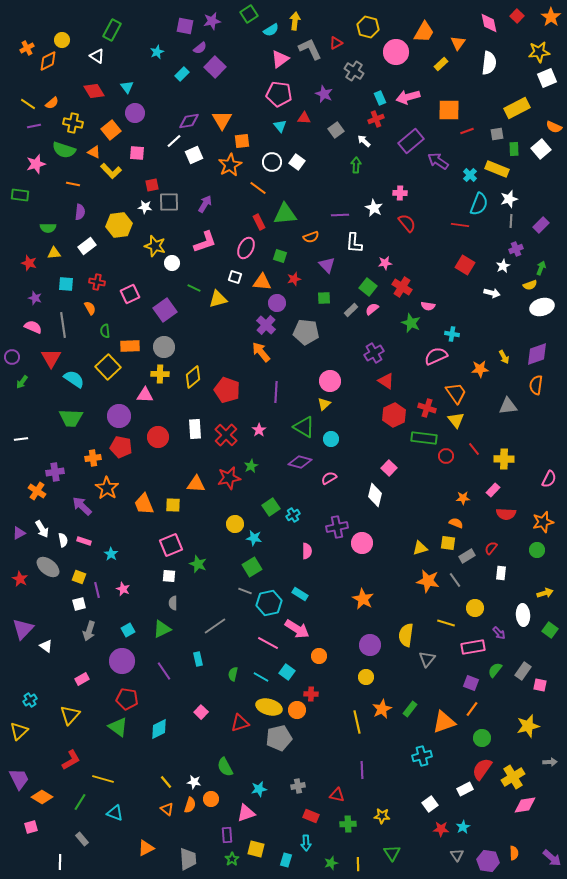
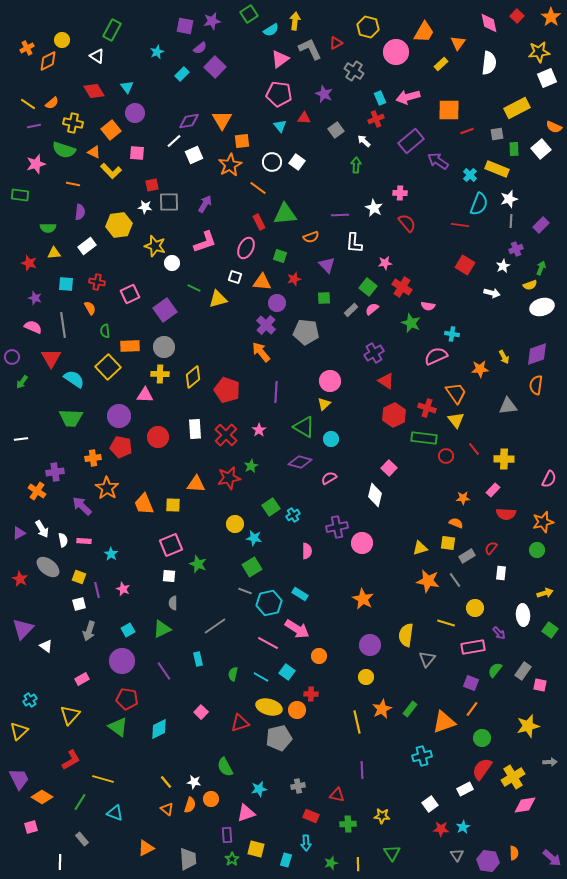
pink rectangle at (84, 541): rotated 16 degrees counterclockwise
